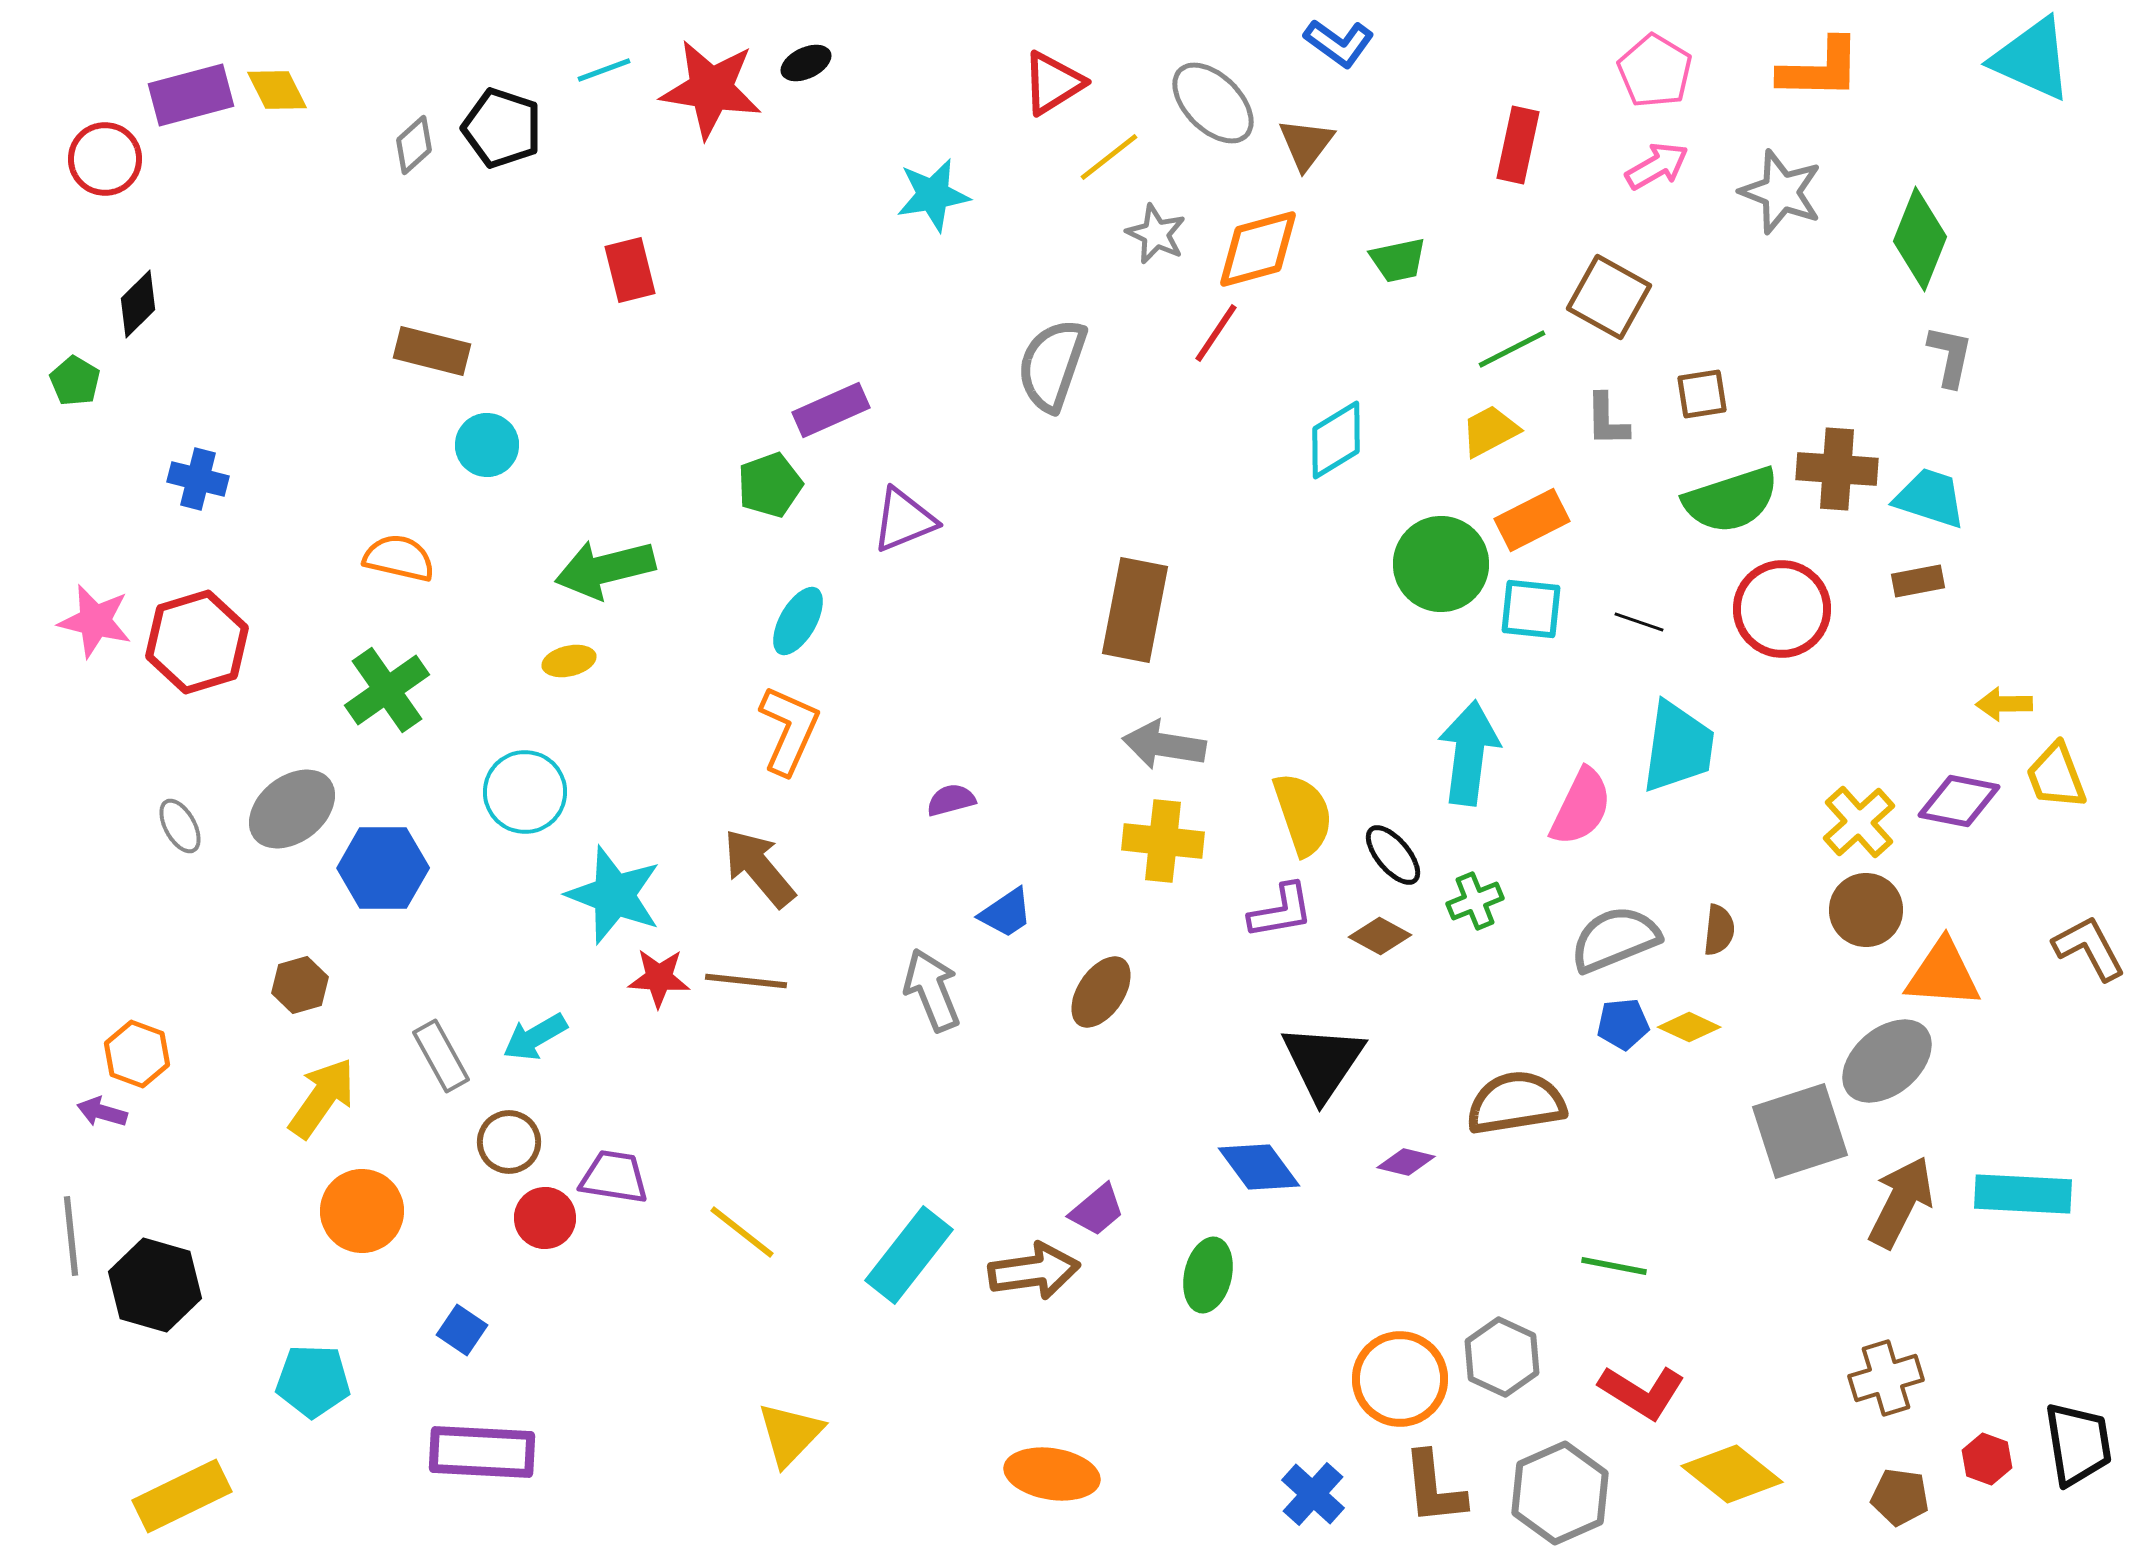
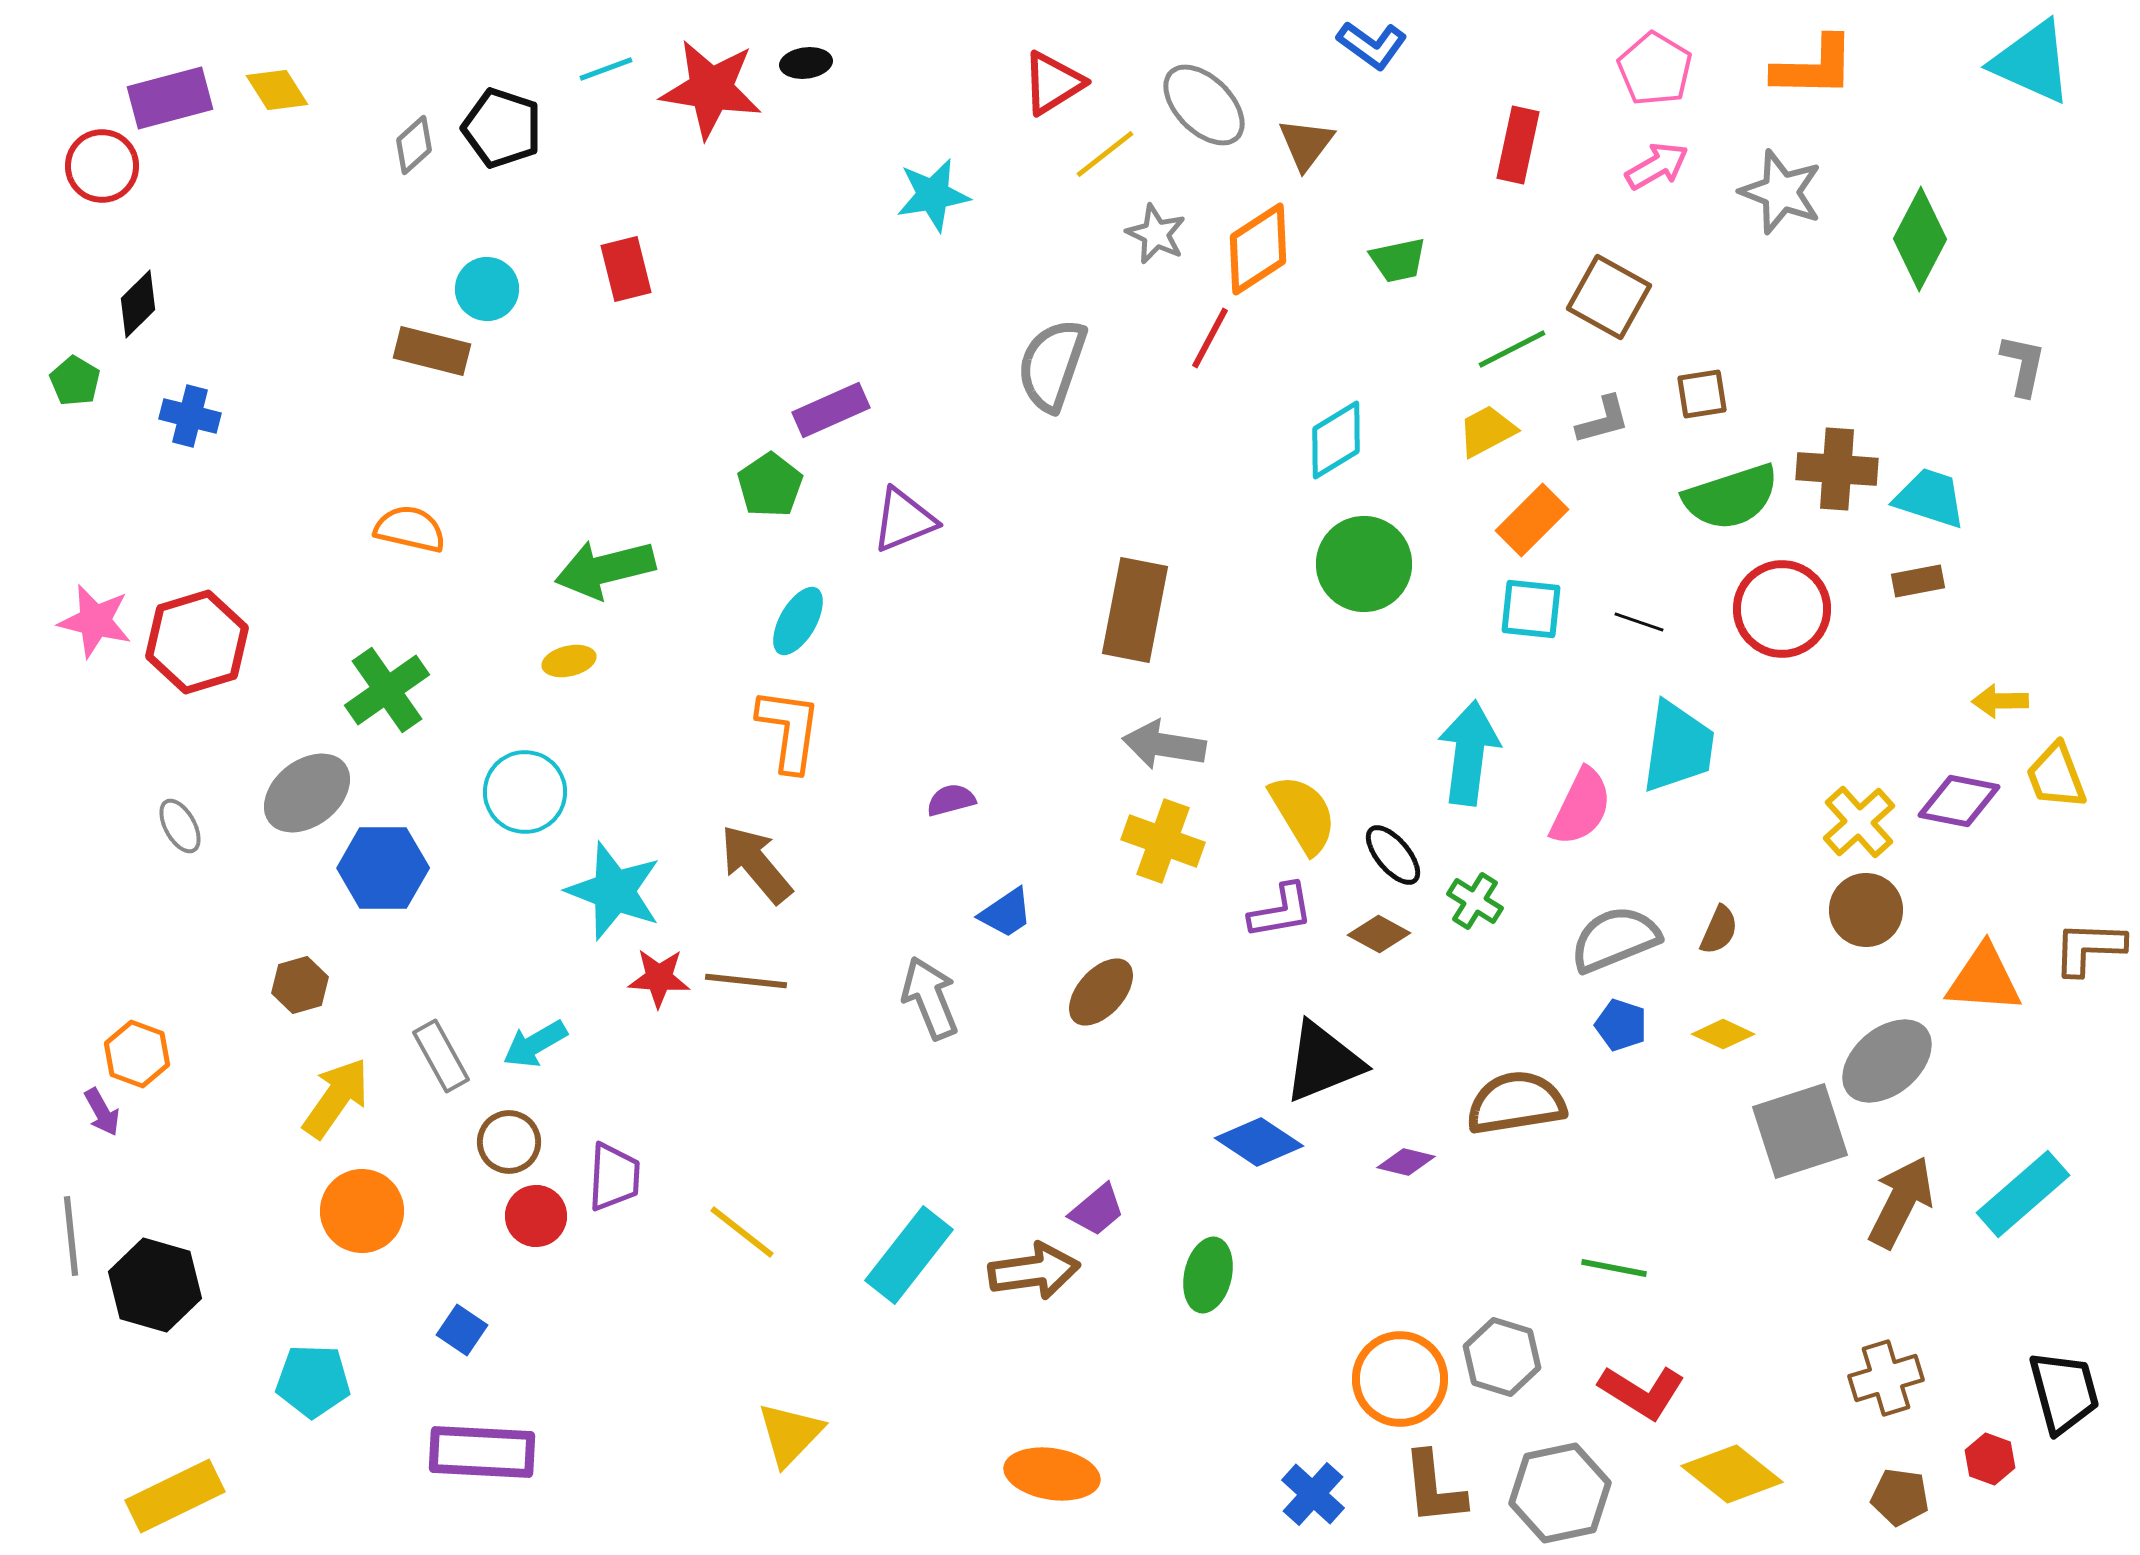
blue L-shape at (1339, 43): moved 33 px right, 2 px down
cyan triangle at (2032, 59): moved 3 px down
black ellipse at (806, 63): rotated 18 degrees clockwise
orange L-shape at (1820, 69): moved 6 px left, 2 px up
cyan line at (604, 70): moved 2 px right, 1 px up
pink pentagon at (1655, 71): moved 2 px up
yellow diamond at (277, 90): rotated 6 degrees counterclockwise
purple rectangle at (191, 95): moved 21 px left, 3 px down
gray ellipse at (1213, 103): moved 9 px left, 2 px down
yellow line at (1109, 157): moved 4 px left, 3 px up
red circle at (105, 159): moved 3 px left, 7 px down
green diamond at (1920, 239): rotated 6 degrees clockwise
orange diamond at (1258, 249): rotated 18 degrees counterclockwise
red rectangle at (630, 270): moved 4 px left, 1 px up
red line at (1216, 333): moved 6 px left, 5 px down; rotated 6 degrees counterclockwise
gray L-shape at (1950, 356): moved 73 px right, 9 px down
gray L-shape at (1607, 420): moved 4 px left; rotated 104 degrees counterclockwise
yellow trapezoid at (1490, 431): moved 3 px left
cyan circle at (487, 445): moved 156 px up
blue cross at (198, 479): moved 8 px left, 63 px up
green pentagon at (770, 485): rotated 14 degrees counterclockwise
green semicircle at (1731, 500): moved 3 px up
orange rectangle at (1532, 520): rotated 18 degrees counterclockwise
orange semicircle at (399, 558): moved 11 px right, 29 px up
green circle at (1441, 564): moved 77 px left
yellow arrow at (2004, 704): moved 4 px left, 3 px up
orange L-shape at (789, 730): rotated 16 degrees counterclockwise
gray ellipse at (292, 809): moved 15 px right, 16 px up
yellow semicircle at (1303, 814): rotated 12 degrees counterclockwise
yellow cross at (1163, 841): rotated 14 degrees clockwise
brown arrow at (759, 868): moved 3 px left, 4 px up
cyan star at (614, 895): moved 4 px up
green cross at (1475, 901): rotated 36 degrees counterclockwise
brown semicircle at (1719, 930): rotated 18 degrees clockwise
brown diamond at (1380, 936): moved 1 px left, 2 px up
brown L-shape at (2089, 948): rotated 60 degrees counterclockwise
orange triangle at (1943, 974): moved 41 px right, 5 px down
gray arrow at (932, 990): moved 2 px left, 8 px down
brown ellipse at (1101, 992): rotated 8 degrees clockwise
blue pentagon at (1623, 1024): moved 2 px left, 1 px down; rotated 24 degrees clockwise
yellow diamond at (1689, 1027): moved 34 px right, 7 px down
cyan arrow at (535, 1037): moved 7 px down
black triangle at (1323, 1062): rotated 34 degrees clockwise
yellow arrow at (322, 1098): moved 14 px right
purple arrow at (102, 1112): rotated 135 degrees counterclockwise
blue diamond at (1259, 1167): moved 25 px up; rotated 20 degrees counterclockwise
purple trapezoid at (614, 1177): rotated 84 degrees clockwise
cyan rectangle at (2023, 1194): rotated 44 degrees counterclockwise
red circle at (545, 1218): moved 9 px left, 2 px up
green line at (1614, 1266): moved 2 px down
gray hexagon at (1502, 1357): rotated 8 degrees counterclockwise
black trapezoid at (2078, 1444): moved 14 px left, 52 px up; rotated 6 degrees counterclockwise
red hexagon at (1987, 1459): moved 3 px right
gray hexagon at (1560, 1493): rotated 12 degrees clockwise
yellow rectangle at (182, 1496): moved 7 px left
